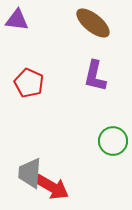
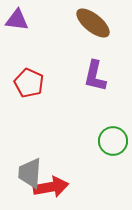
red arrow: moved 1 px left; rotated 40 degrees counterclockwise
